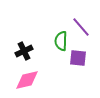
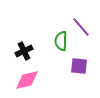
purple square: moved 1 px right, 8 px down
